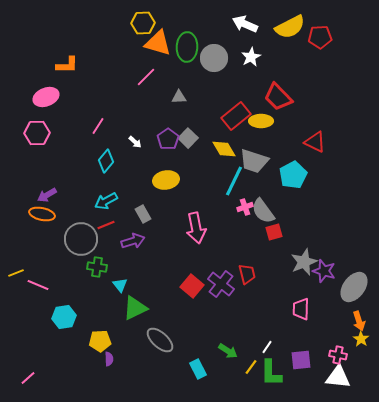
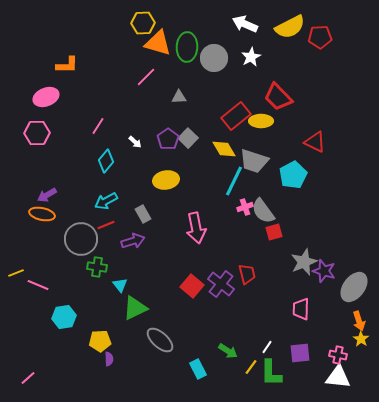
purple square at (301, 360): moved 1 px left, 7 px up
